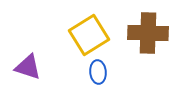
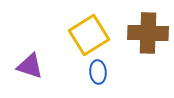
purple triangle: moved 2 px right, 1 px up
